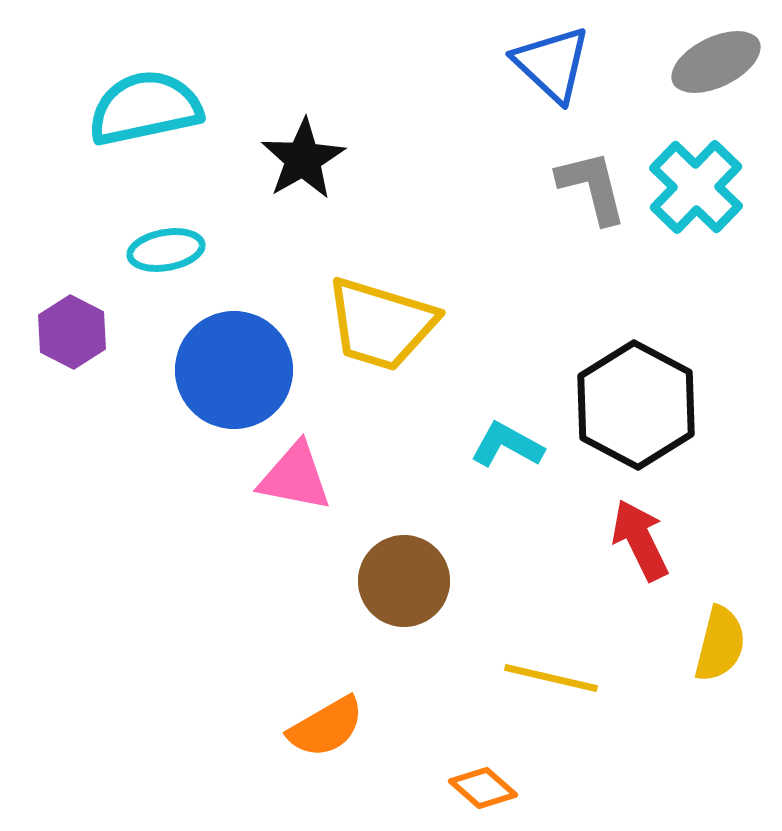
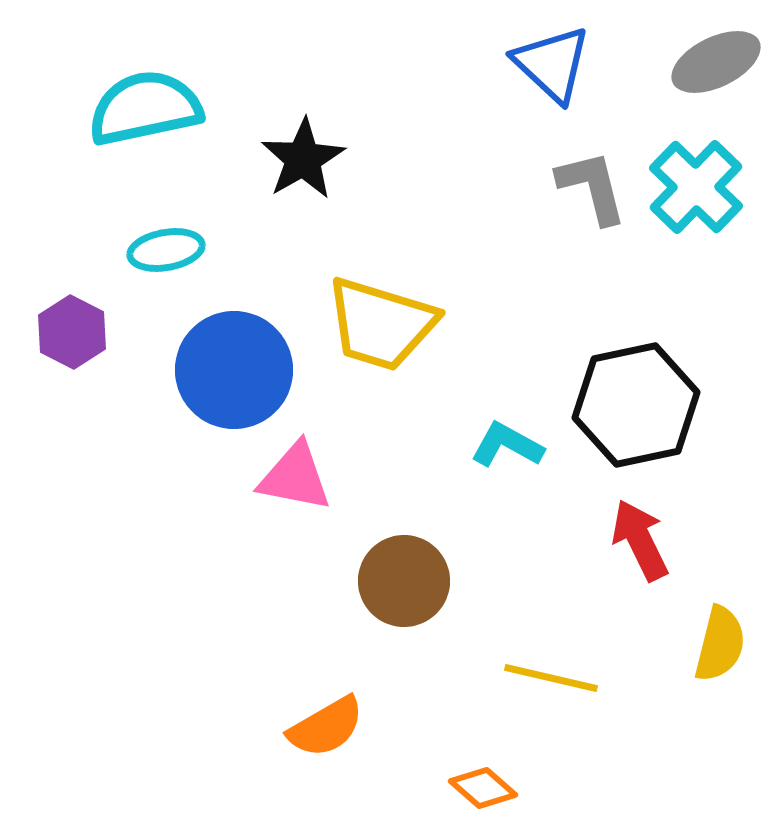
black hexagon: rotated 20 degrees clockwise
